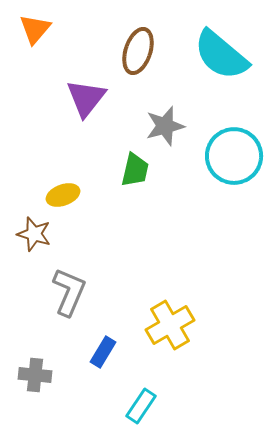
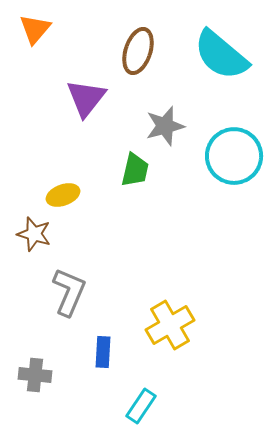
blue rectangle: rotated 28 degrees counterclockwise
